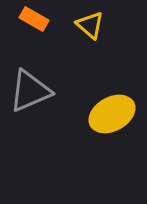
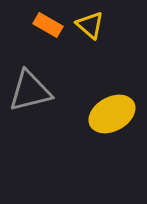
orange rectangle: moved 14 px right, 6 px down
gray triangle: rotated 9 degrees clockwise
